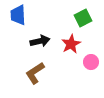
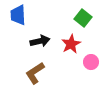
green square: rotated 24 degrees counterclockwise
